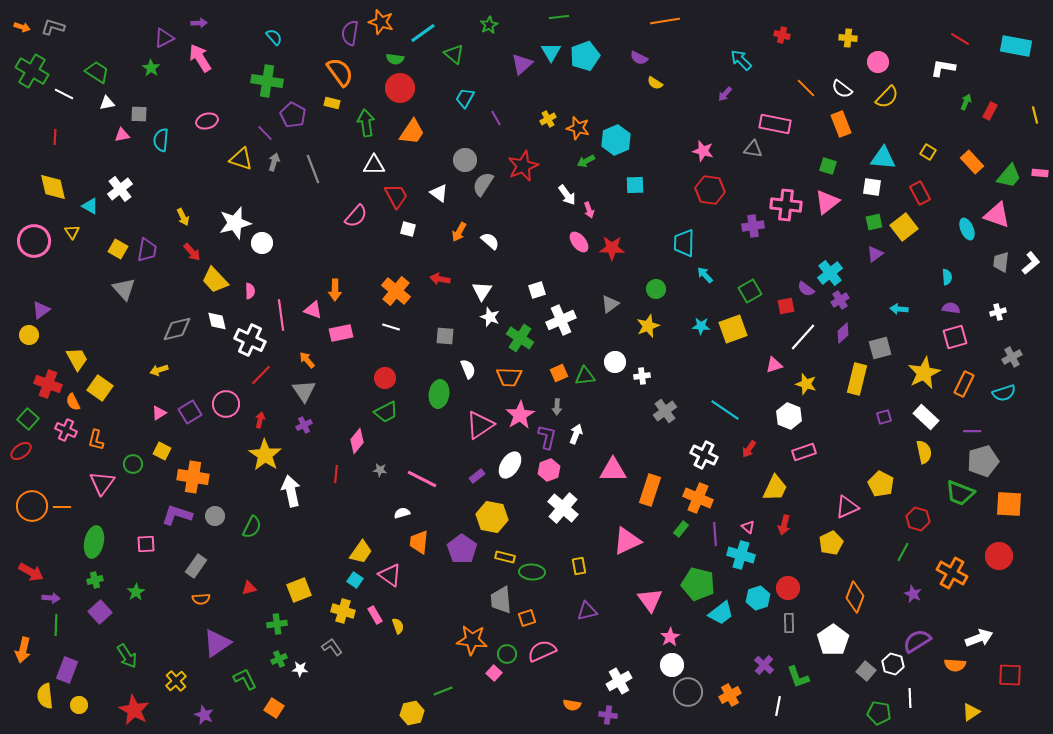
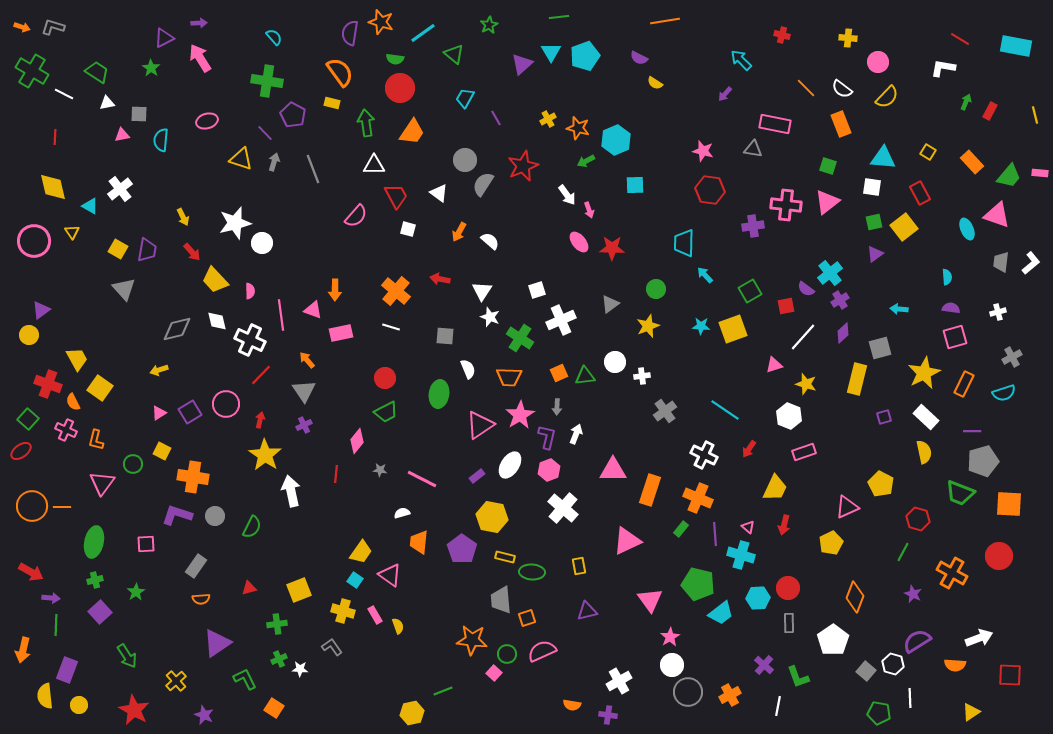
cyan hexagon at (758, 598): rotated 15 degrees clockwise
